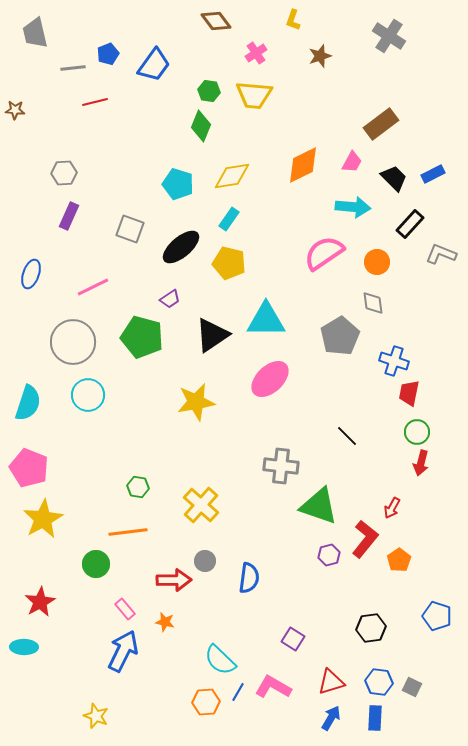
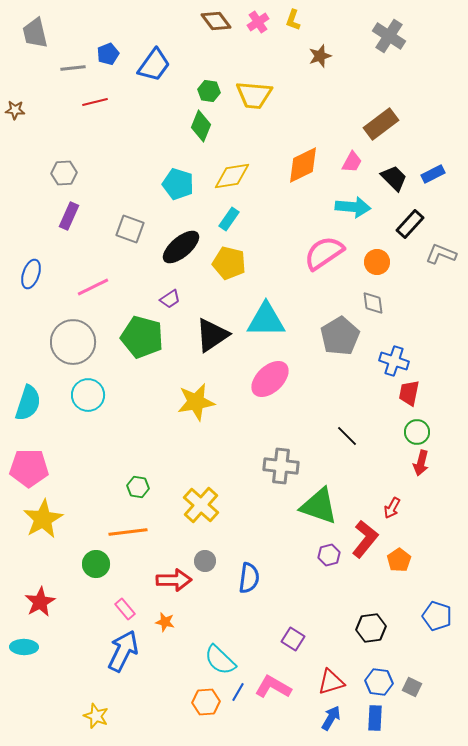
pink cross at (256, 53): moved 2 px right, 31 px up
pink pentagon at (29, 468): rotated 21 degrees counterclockwise
